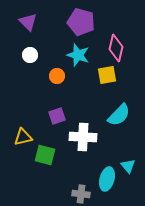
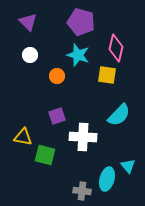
yellow square: rotated 18 degrees clockwise
yellow triangle: rotated 24 degrees clockwise
gray cross: moved 1 px right, 3 px up
